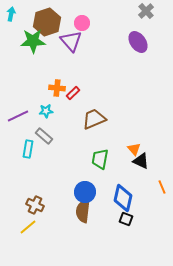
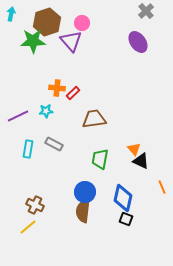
brown trapezoid: rotated 15 degrees clockwise
gray rectangle: moved 10 px right, 8 px down; rotated 12 degrees counterclockwise
